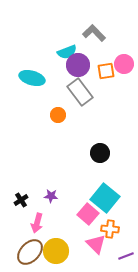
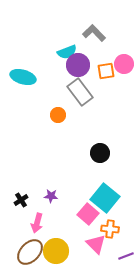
cyan ellipse: moved 9 px left, 1 px up
